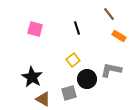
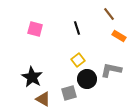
yellow square: moved 5 px right
